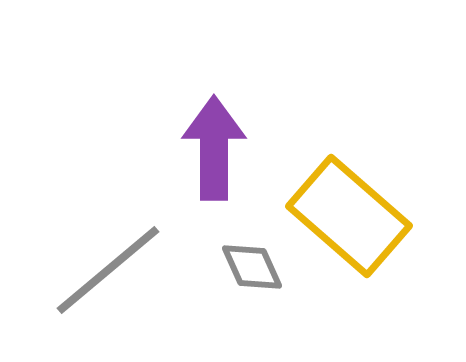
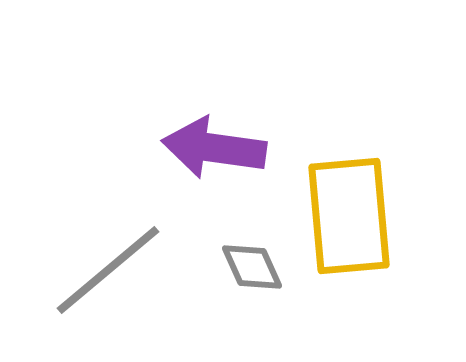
purple arrow: rotated 82 degrees counterclockwise
yellow rectangle: rotated 44 degrees clockwise
